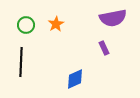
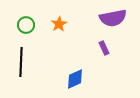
orange star: moved 3 px right
